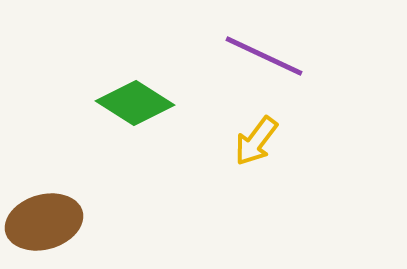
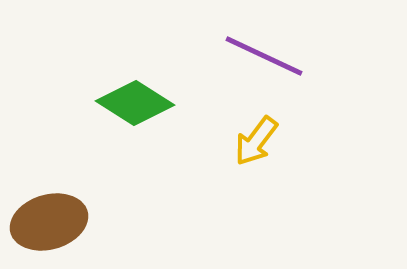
brown ellipse: moved 5 px right
